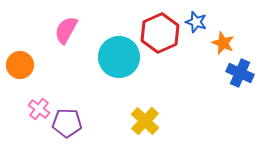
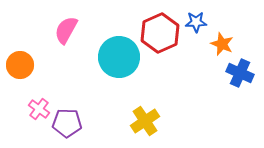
blue star: rotated 20 degrees counterclockwise
orange star: moved 1 px left, 1 px down
yellow cross: rotated 12 degrees clockwise
